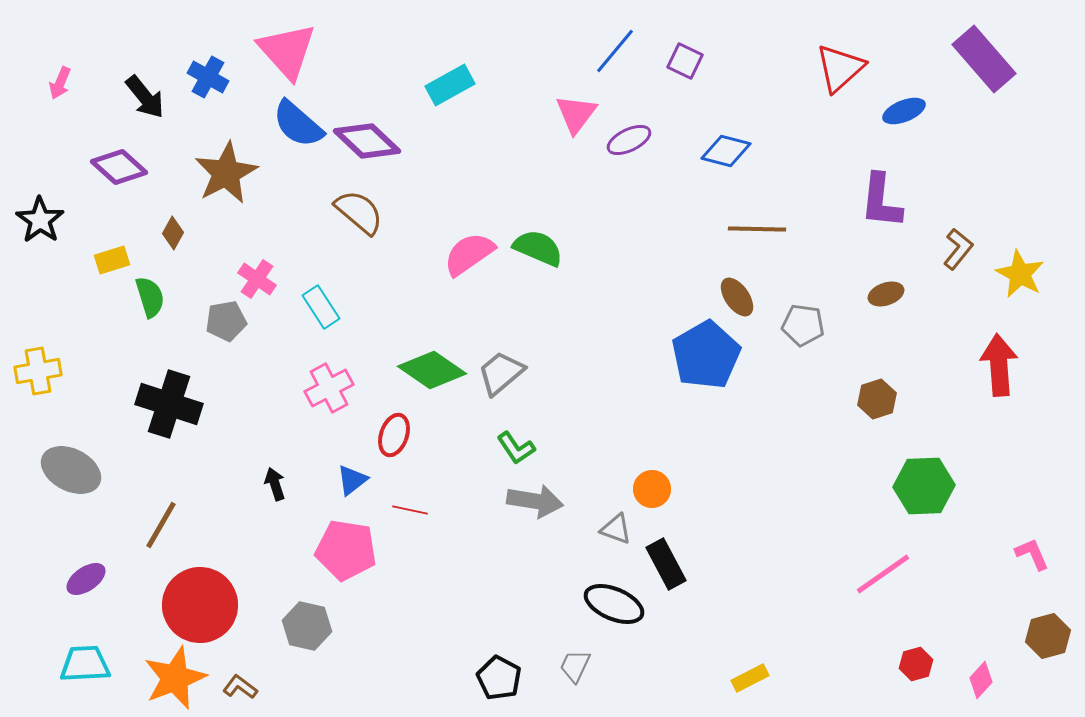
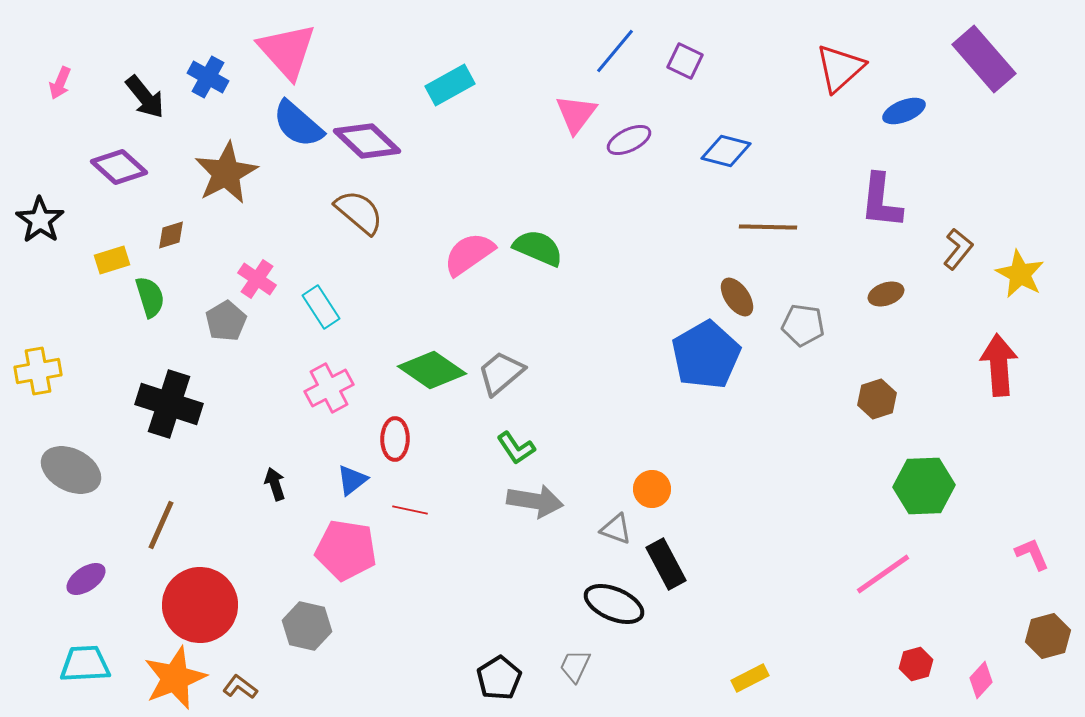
brown line at (757, 229): moved 11 px right, 2 px up
brown diamond at (173, 233): moved 2 px left, 2 px down; rotated 44 degrees clockwise
gray pentagon at (226, 321): rotated 21 degrees counterclockwise
red ellipse at (394, 435): moved 1 px right, 4 px down; rotated 18 degrees counterclockwise
brown line at (161, 525): rotated 6 degrees counterclockwise
black pentagon at (499, 678): rotated 12 degrees clockwise
